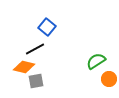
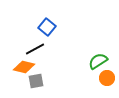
green semicircle: moved 2 px right
orange circle: moved 2 px left, 1 px up
